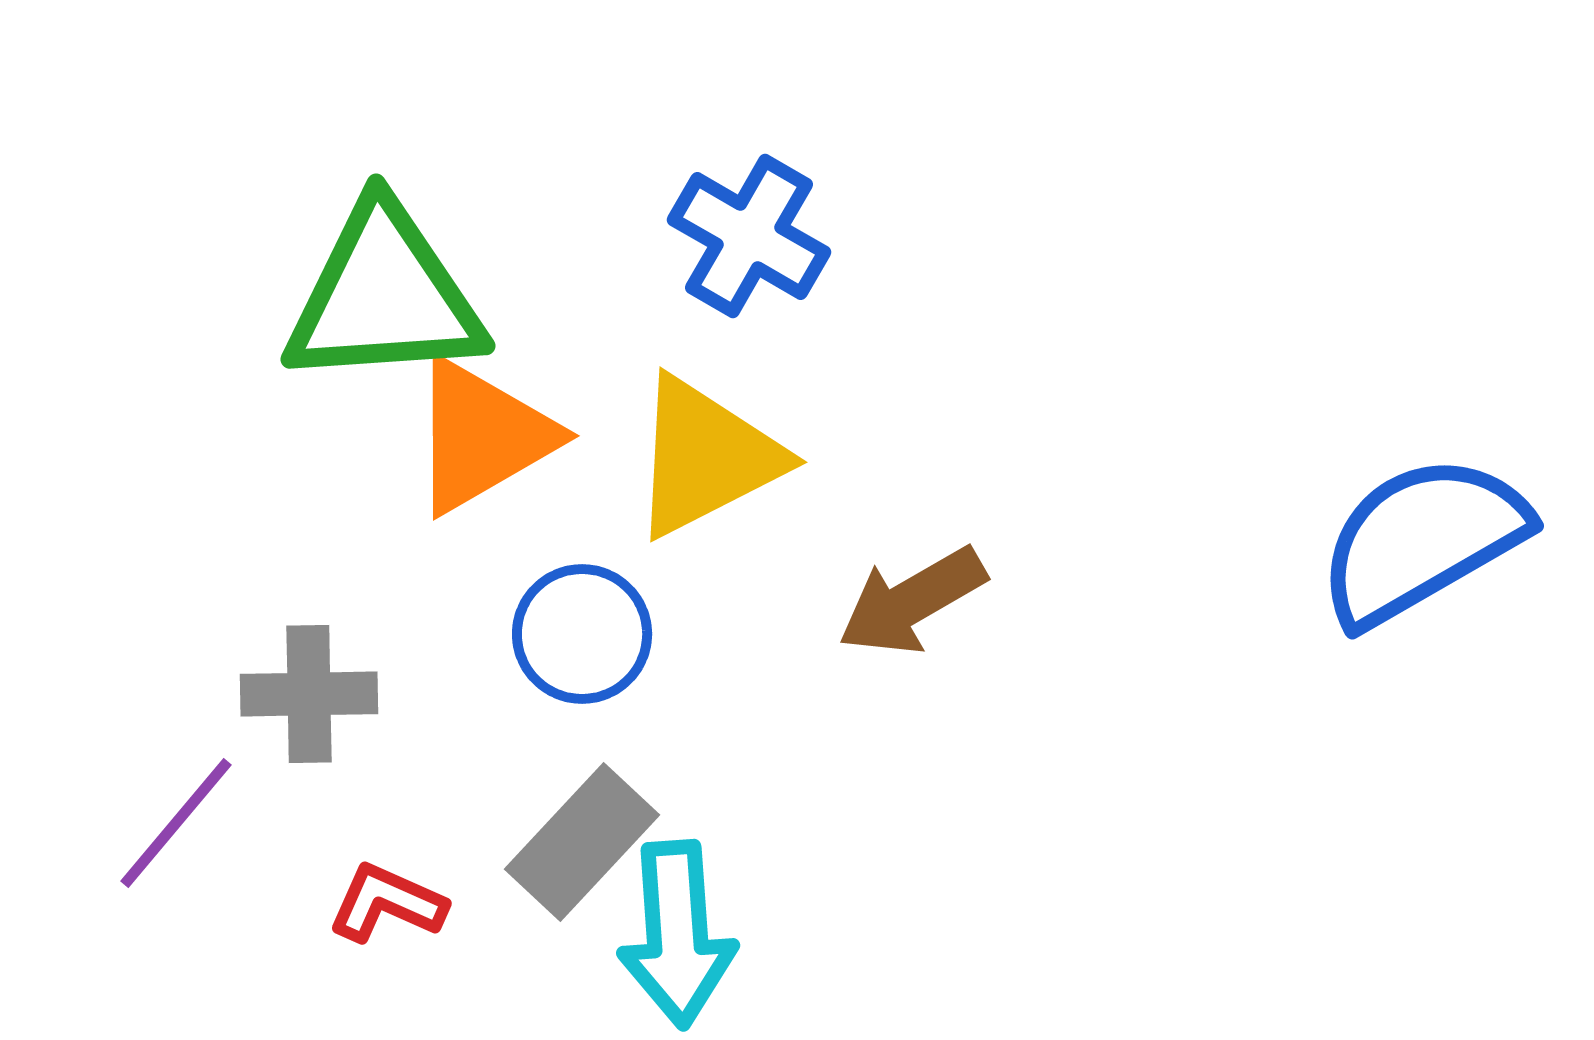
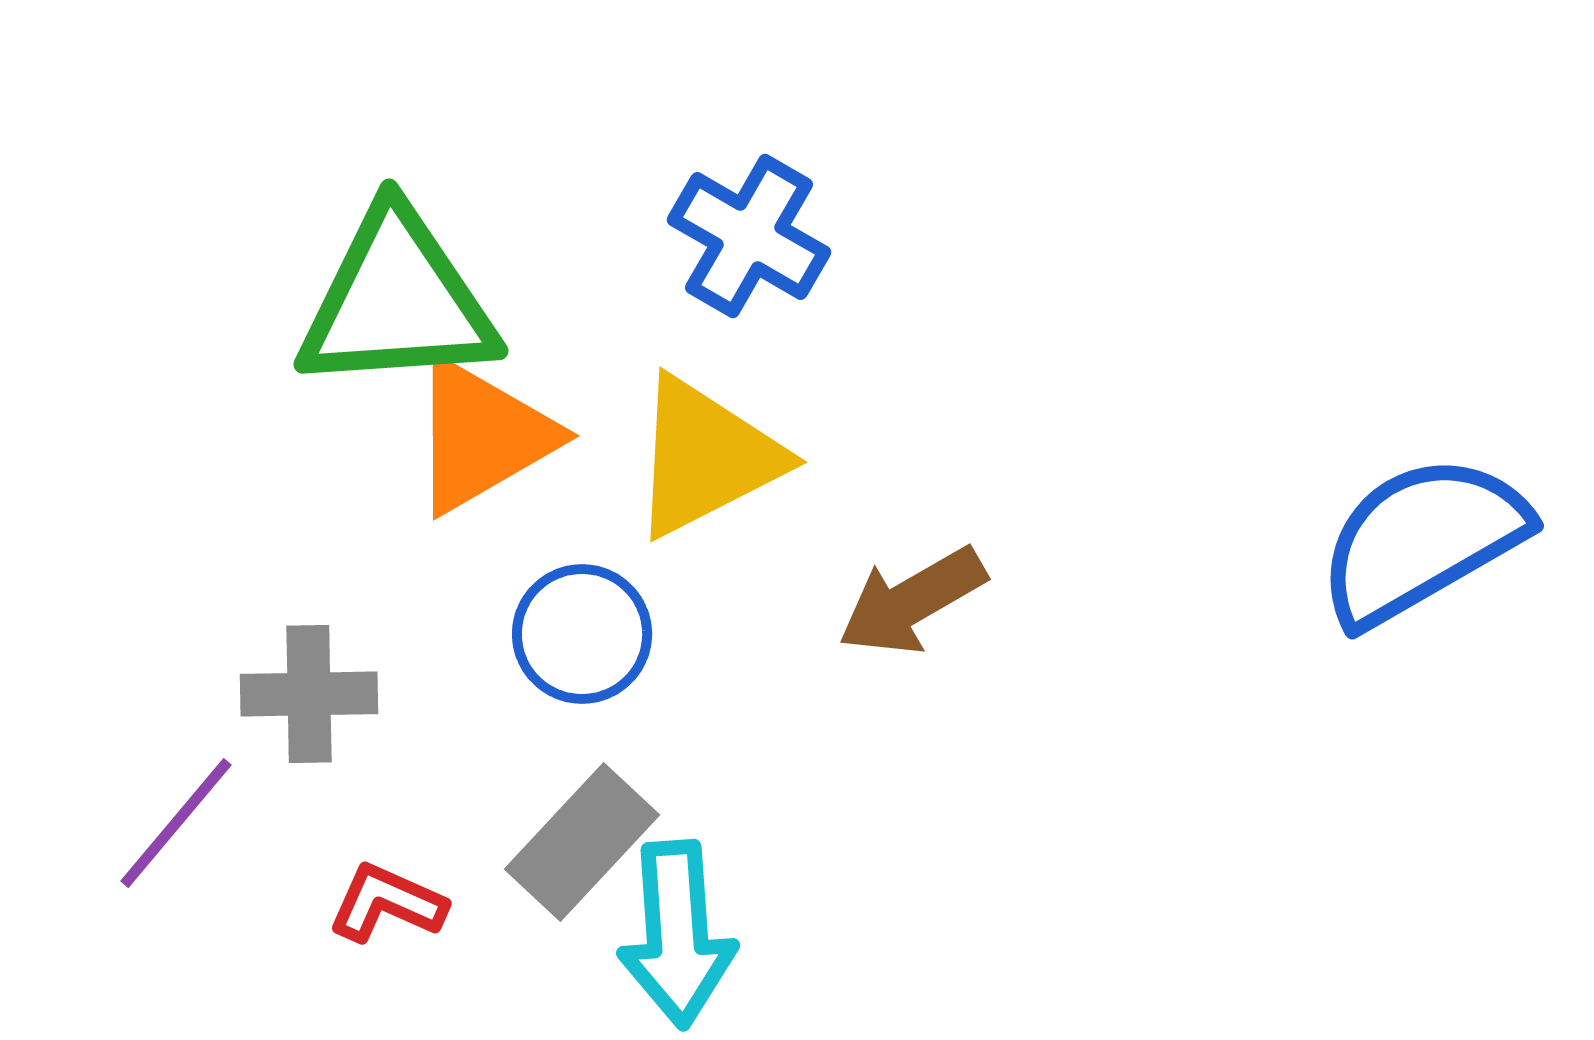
green triangle: moved 13 px right, 5 px down
